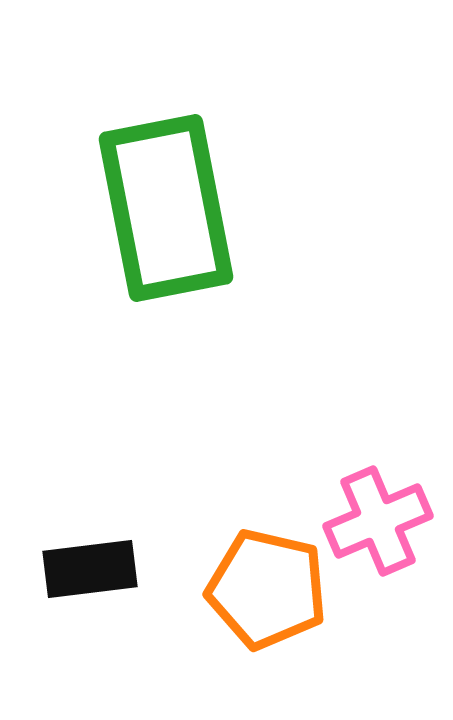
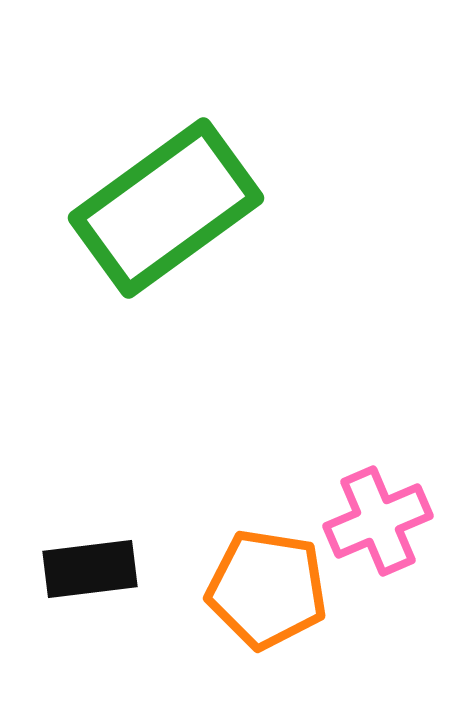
green rectangle: rotated 65 degrees clockwise
orange pentagon: rotated 4 degrees counterclockwise
